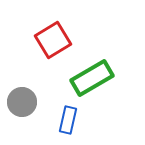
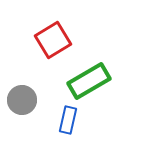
green rectangle: moved 3 px left, 3 px down
gray circle: moved 2 px up
